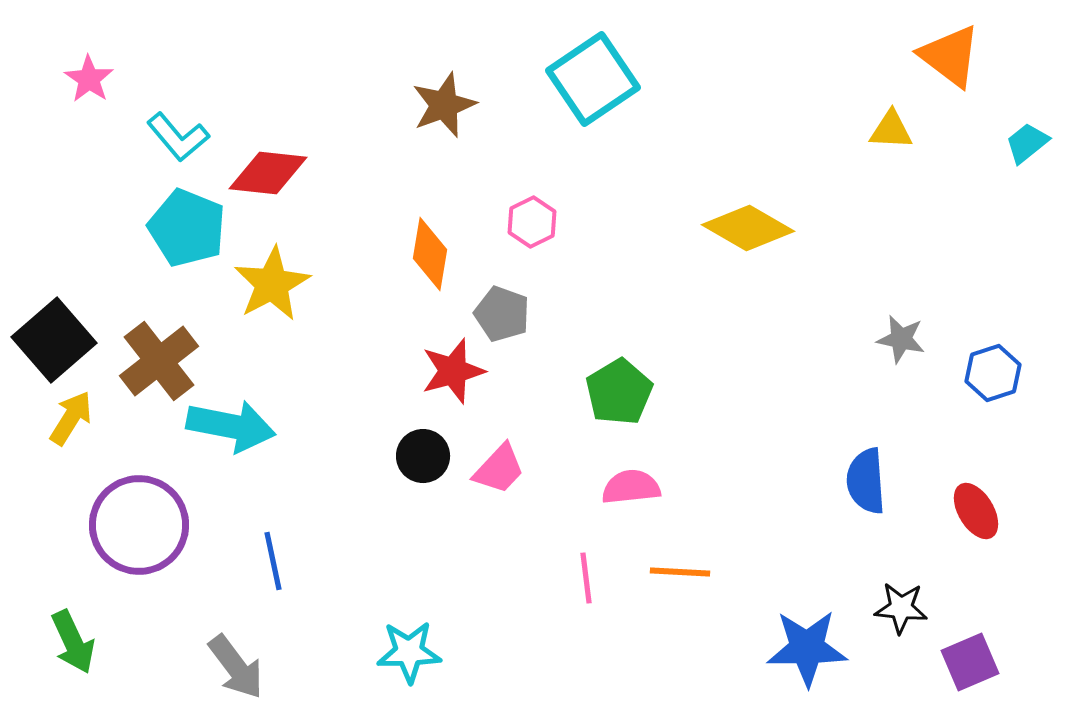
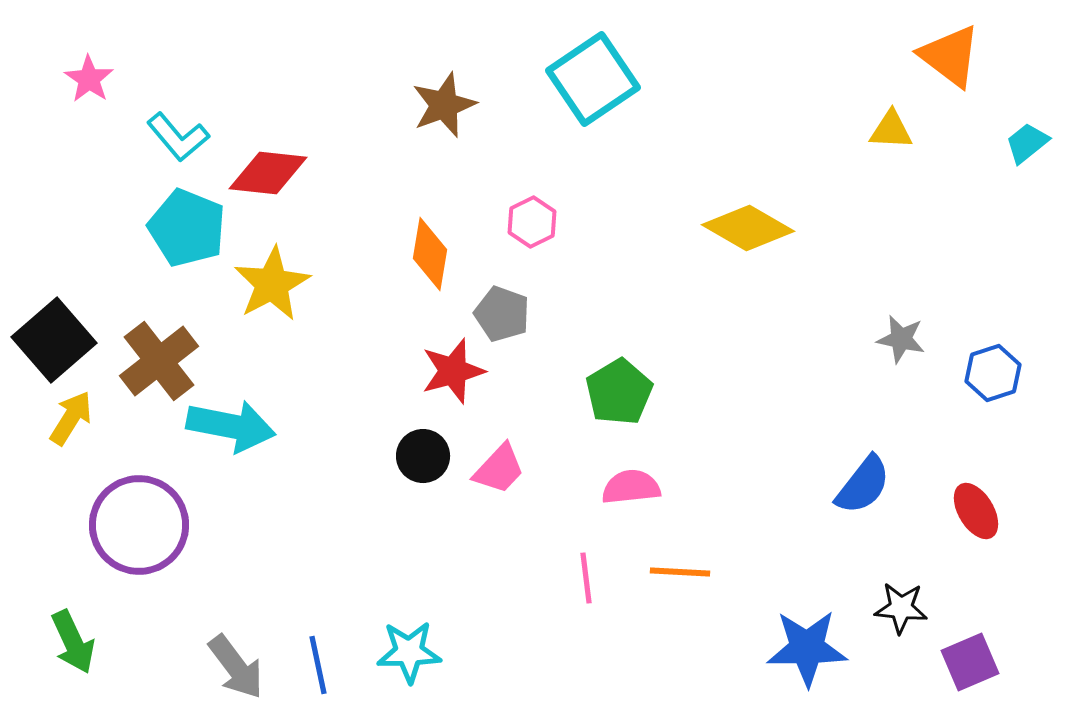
blue semicircle: moved 3 px left, 4 px down; rotated 138 degrees counterclockwise
blue line: moved 45 px right, 104 px down
